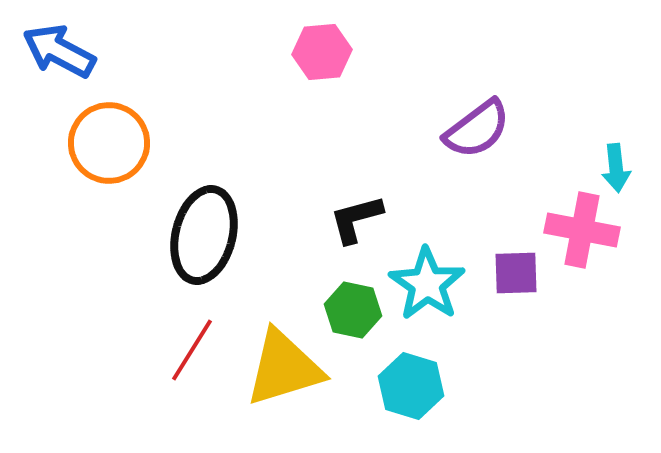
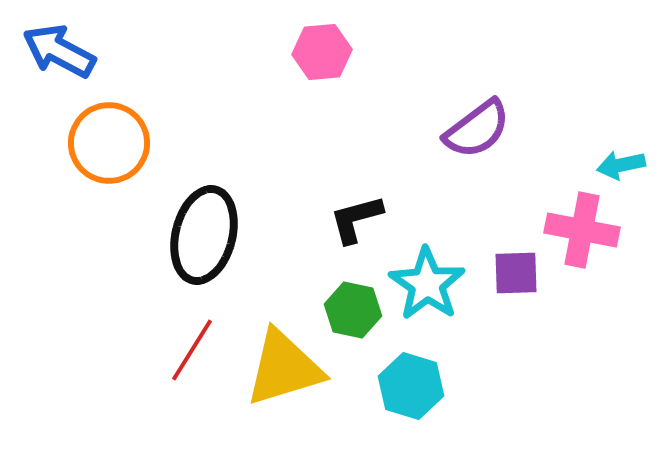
cyan arrow: moved 5 px right, 3 px up; rotated 84 degrees clockwise
